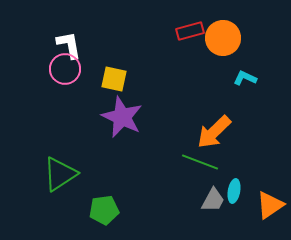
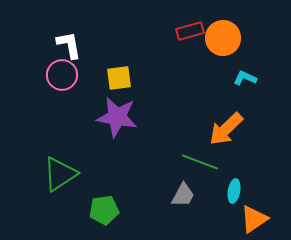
pink circle: moved 3 px left, 6 px down
yellow square: moved 5 px right, 1 px up; rotated 20 degrees counterclockwise
purple star: moved 5 px left; rotated 15 degrees counterclockwise
orange arrow: moved 12 px right, 3 px up
gray trapezoid: moved 30 px left, 5 px up
orange triangle: moved 16 px left, 14 px down
